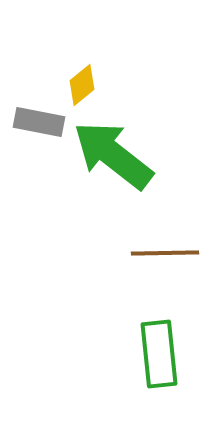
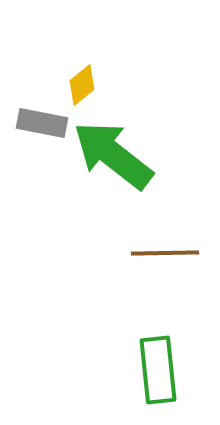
gray rectangle: moved 3 px right, 1 px down
green rectangle: moved 1 px left, 16 px down
